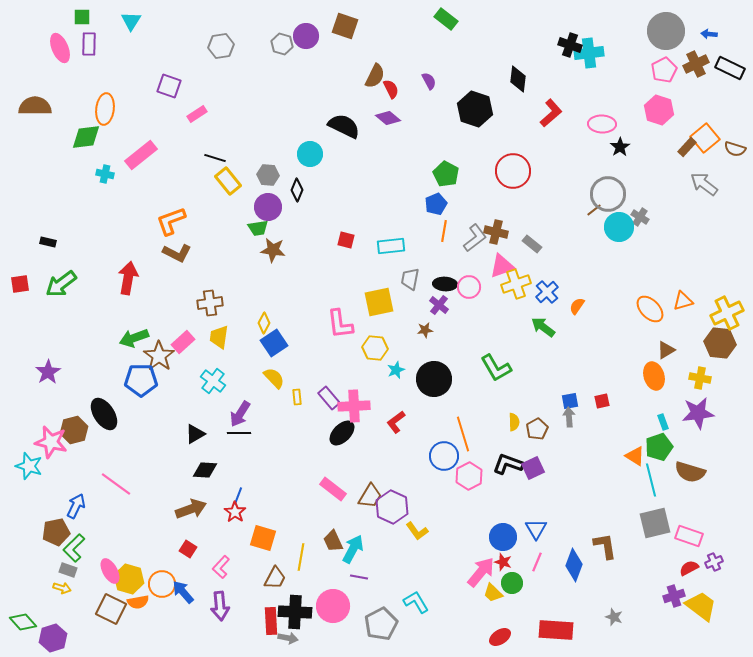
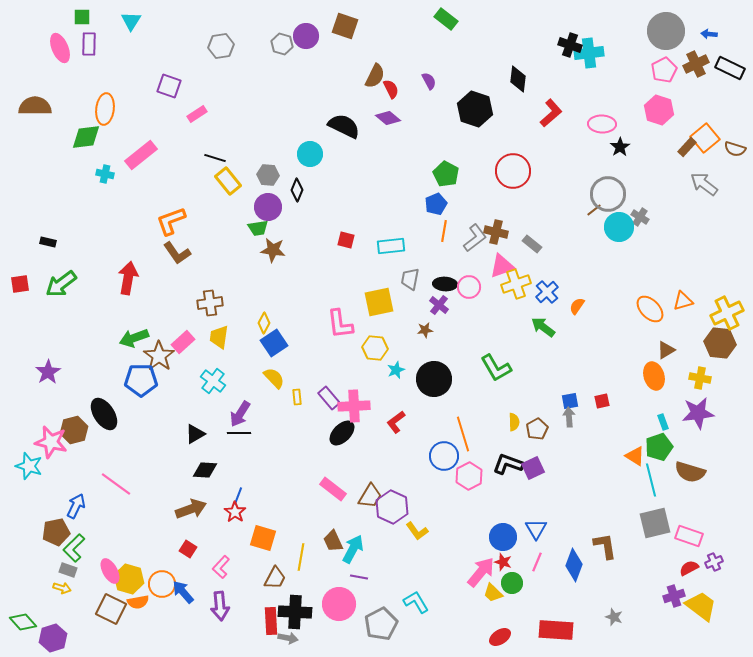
brown L-shape at (177, 253): rotated 28 degrees clockwise
pink circle at (333, 606): moved 6 px right, 2 px up
